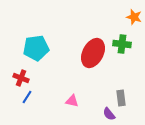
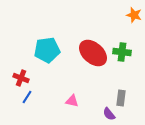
orange star: moved 2 px up
green cross: moved 8 px down
cyan pentagon: moved 11 px right, 2 px down
red ellipse: rotated 76 degrees counterclockwise
gray rectangle: rotated 14 degrees clockwise
